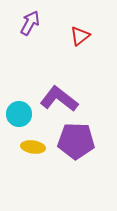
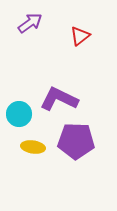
purple arrow: rotated 25 degrees clockwise
purple L-shape: rotated 12 degrees counterclockwise
